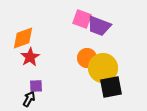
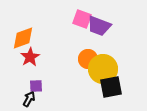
orange circle: moved 1 px right, 1 px down
yellow circle: moved 1 px down
